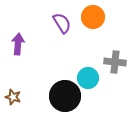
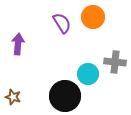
cyan circle: moved 4 px up
